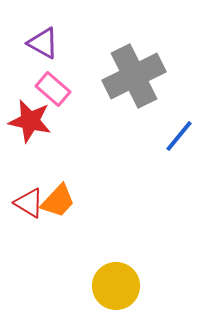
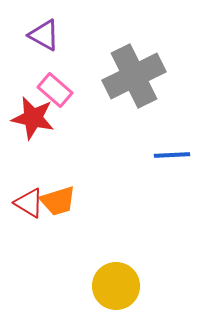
purple triangle: moved 1 px right, 8 px up
pink rectangle: moved 2 px right, 1 px down
red star: moved 3 px right, 3 px up
blue line: moved 7 px left, 19 px down; rotated 48 degrees clockwise
orange trapezoid: rotated 30 degrees clockwise
